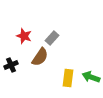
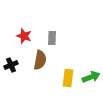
gray rectangle: rotated 40 degrees counterclockwise
brown semicircle: moved 3 px down; rotated 24 degrees counterclockwise
green arrow: rotated 138 degrees clockwise
